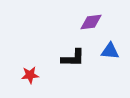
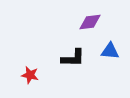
purple diamond: moved 1 px left
red star: rotated 18 degrees clockwise
